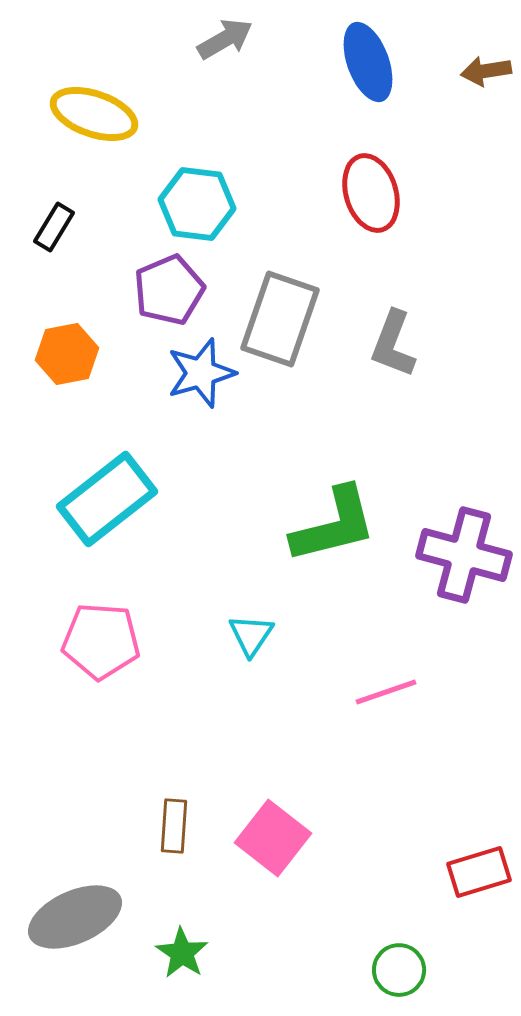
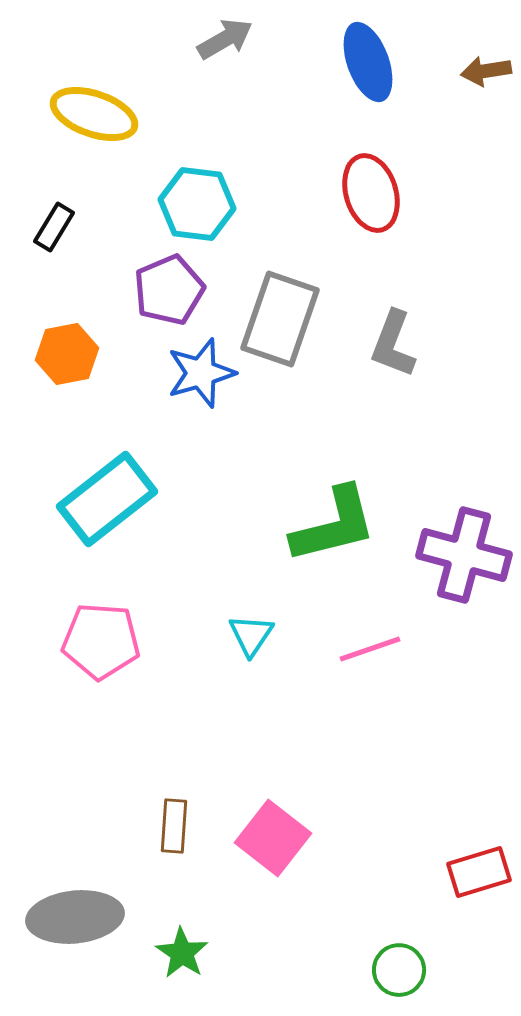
pink line: moved 16 px left, 43 px up
gray ellipse: rotated 18 degrees clockwise
